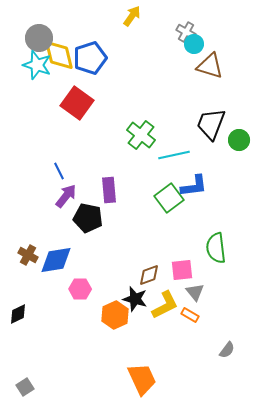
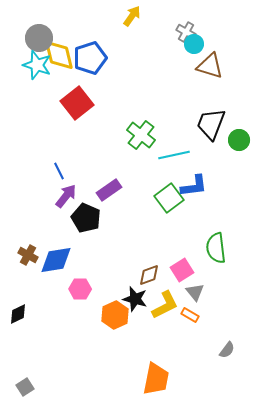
red square: rotated 16 degrees clockwise
purple rectangle: rotated 60 degrees clockwise
black pentagon: moved 2 px left; rotated 12 degrees clockwise
pink square: rotated 25 degrees counterclockwise
orange trapezoid: moved 14 px right; rotated 36 degrees clockwise
